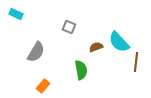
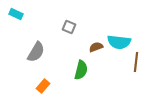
cyan semicircle: rotated 40 degrees counterclockwise
green semicircle: rotated 24 degrees clockwise
